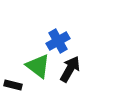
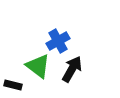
black arrow: moved 2 px right
